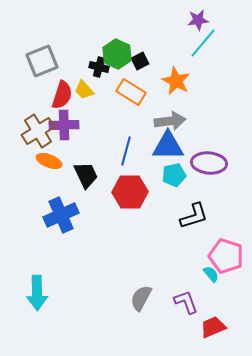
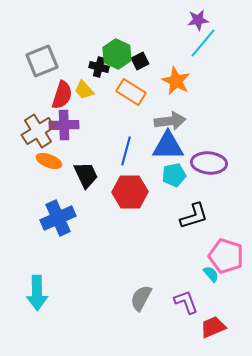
blue cross: moved 3 px left, 3 px down
